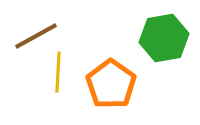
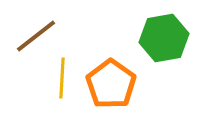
brown line: rotated 9 degrees counterclockwise
yellow line: moved 4 px right, 6 px down
